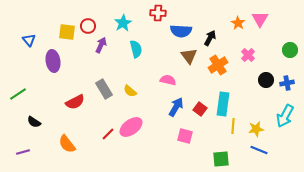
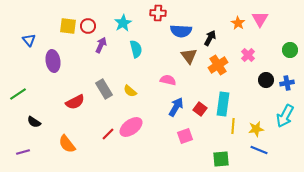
yellow square: moved 1 px right, 6 px up
pink square: rotated 35 degrees counterclockwise
